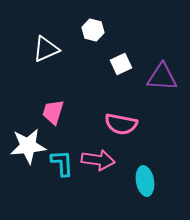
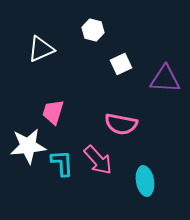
white triangle: moved 5 px left
purple triangle: moved 3 px right, 2 px down
pink arrow: rotated 40 degrees clockwise
